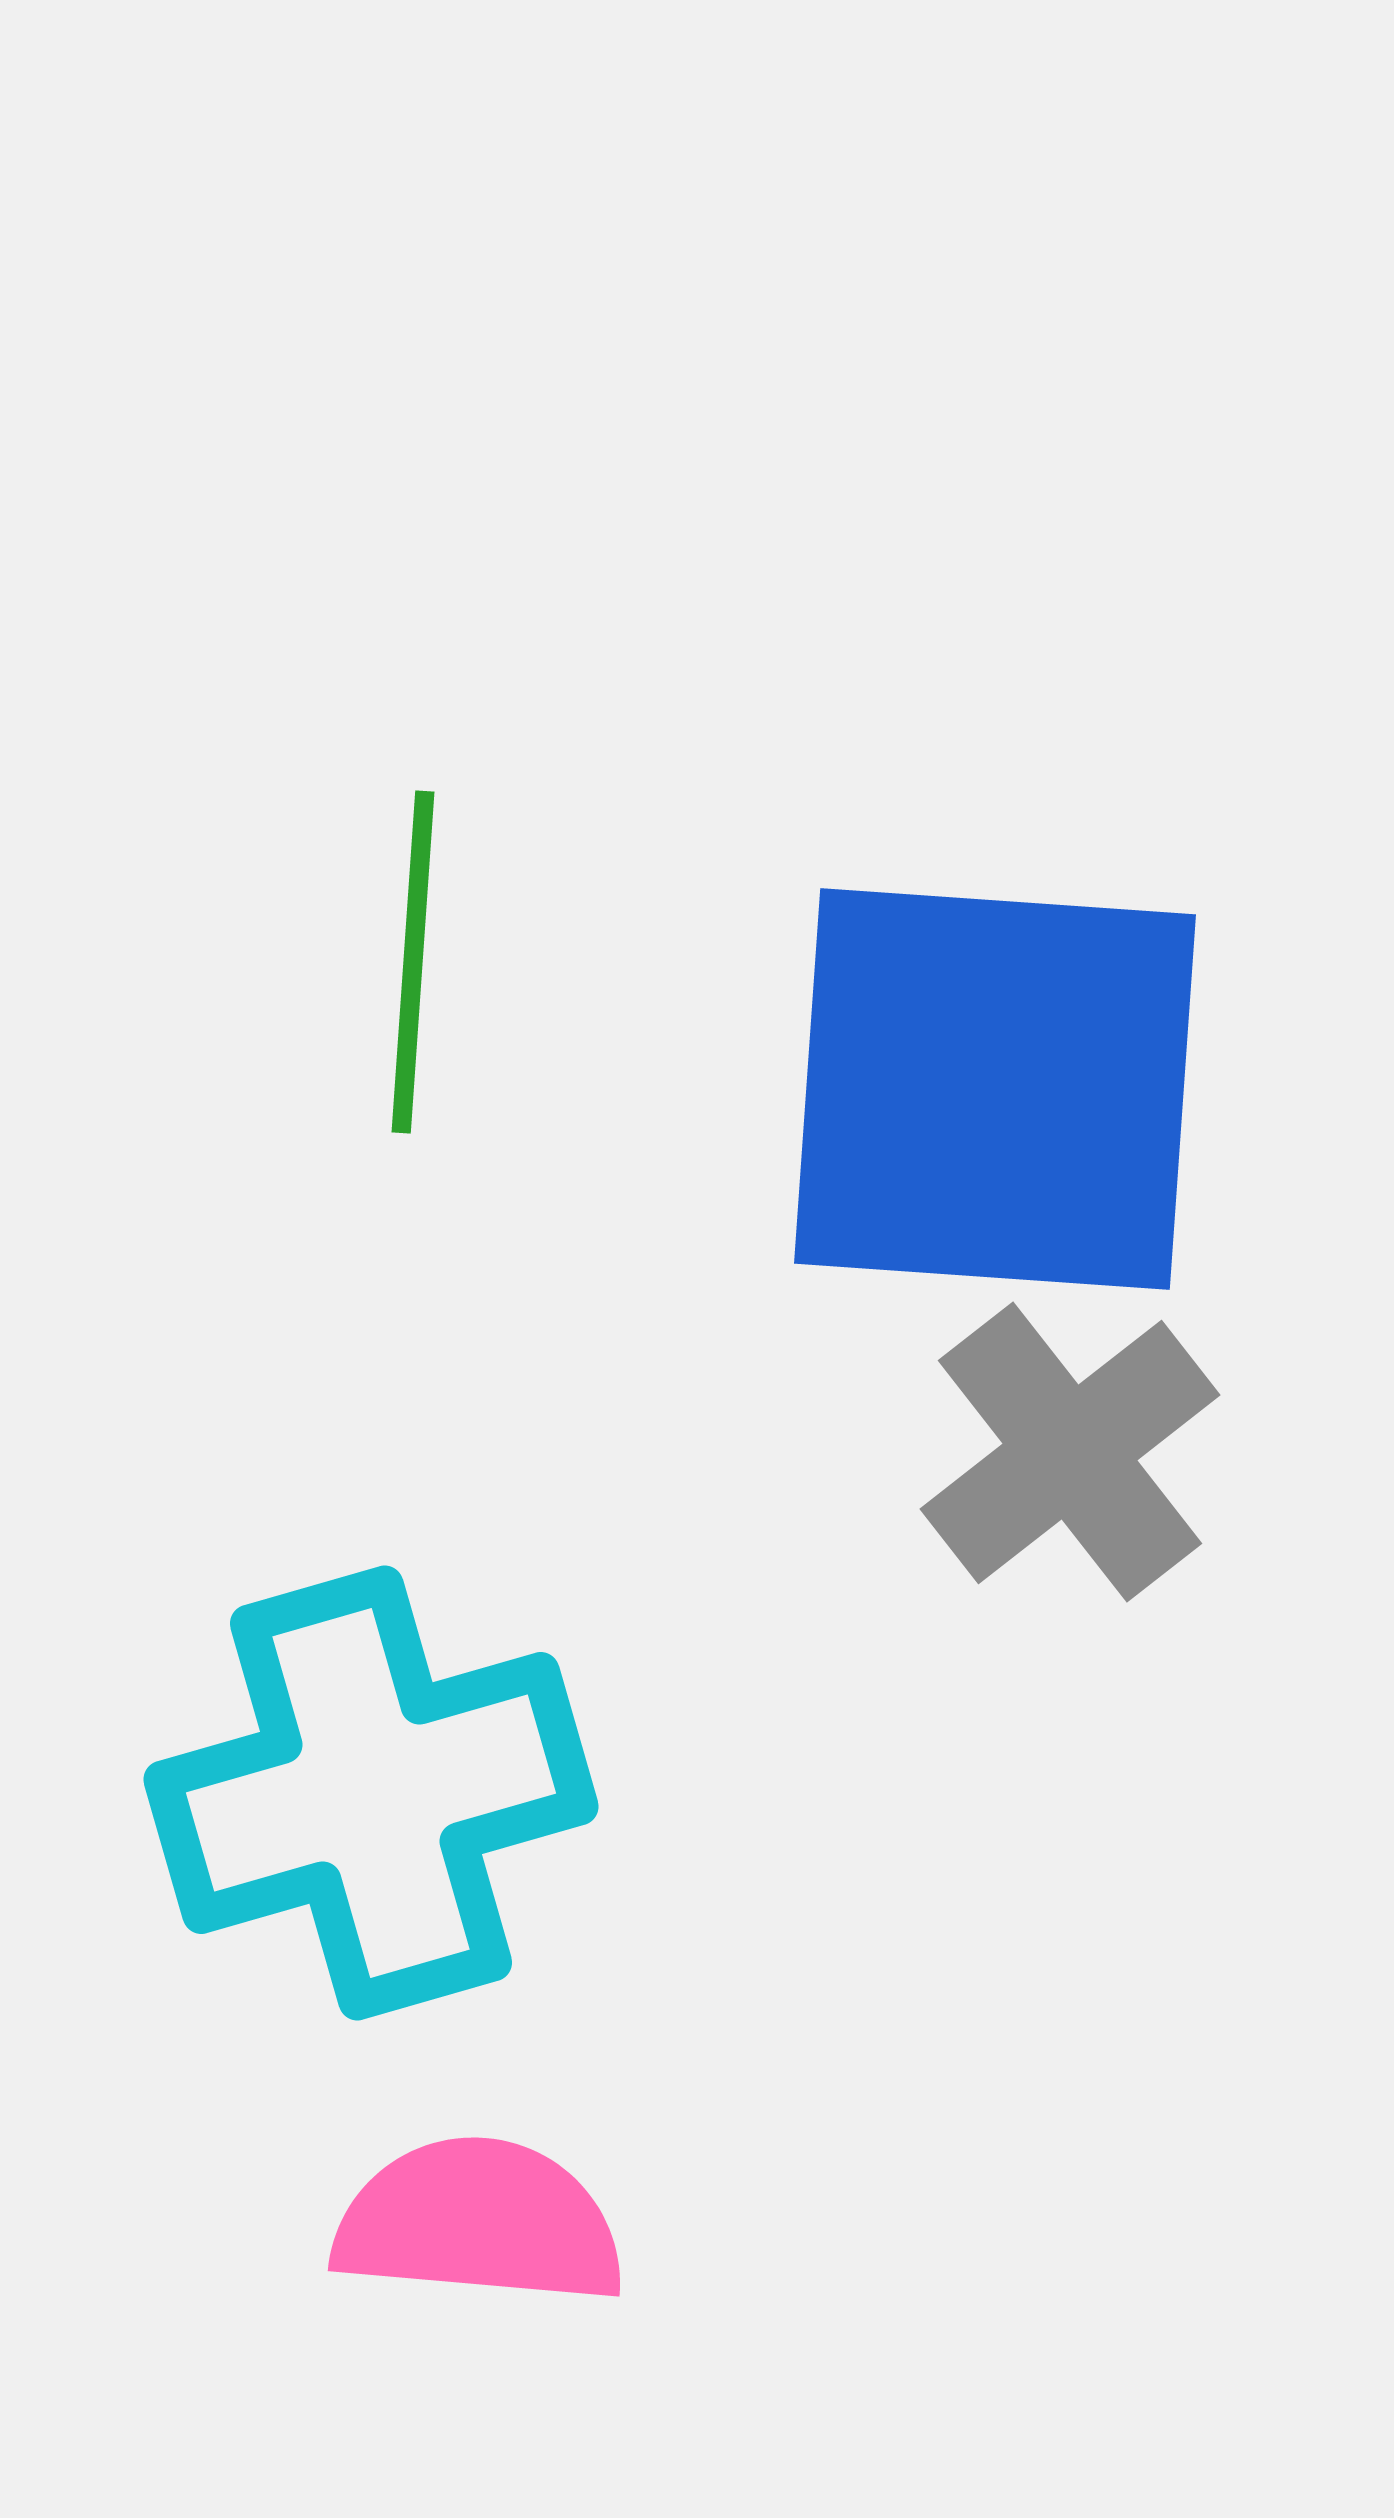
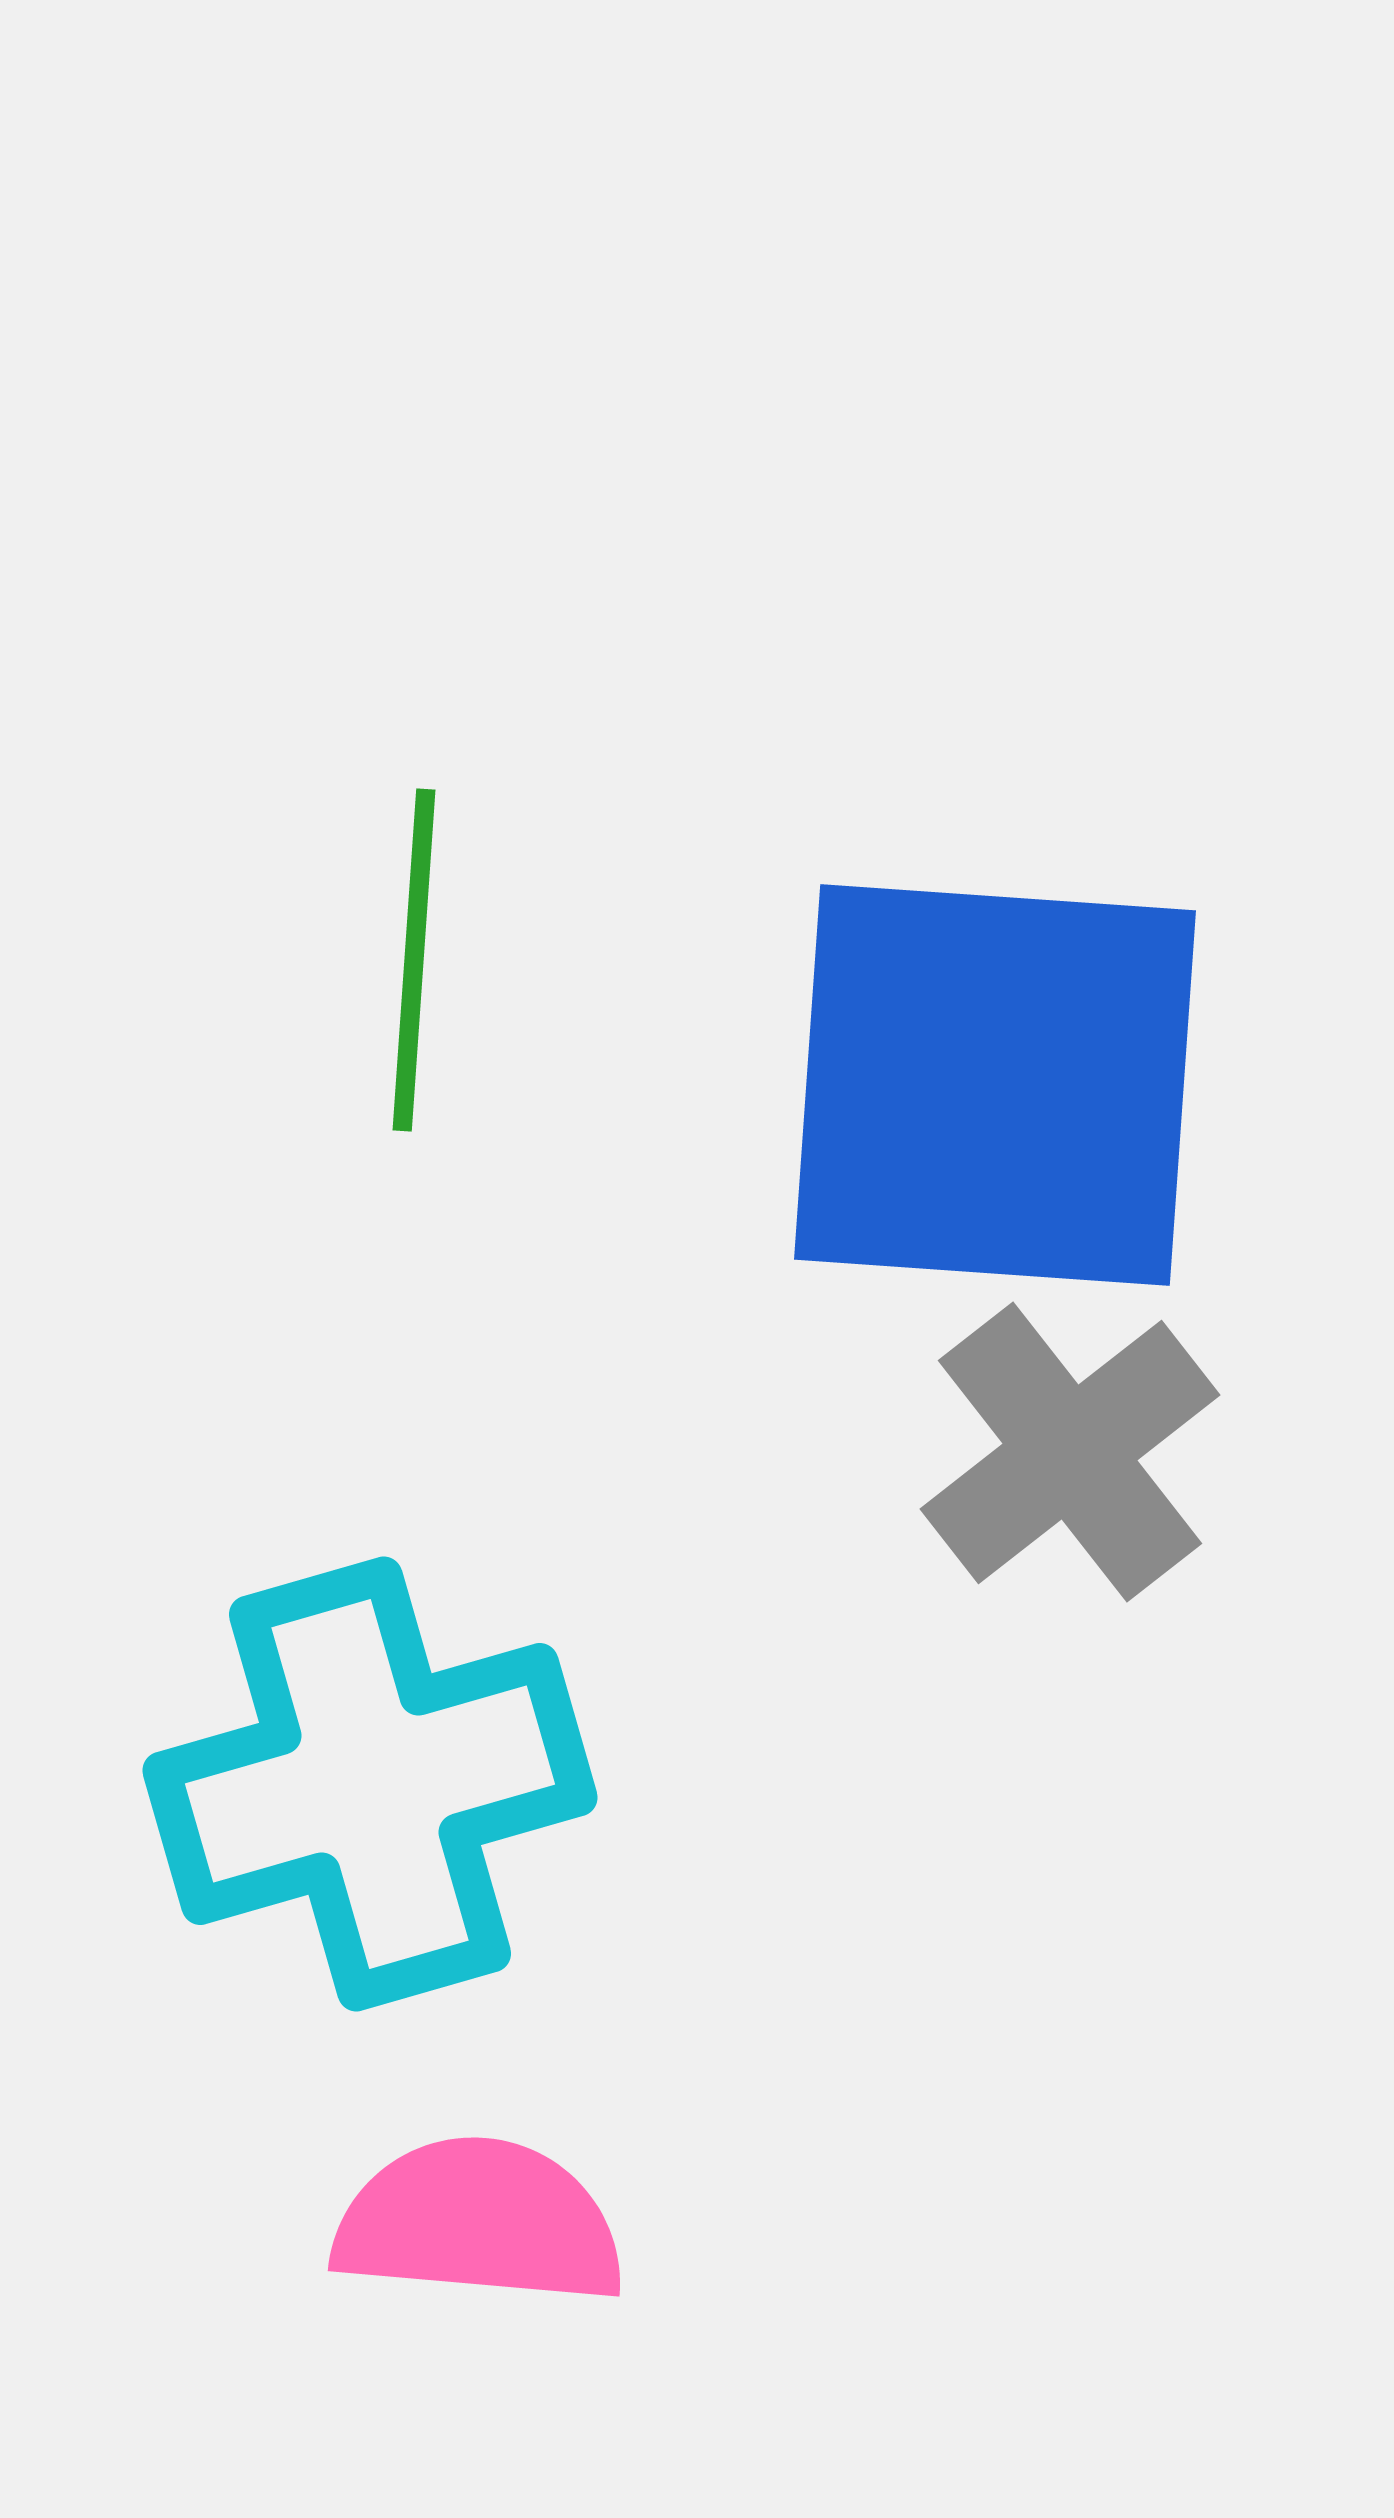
green line: moved 1 px right, 2 px up
blue square: moved 4 px up
cyan cross: moved 1 px left, 9 px up
